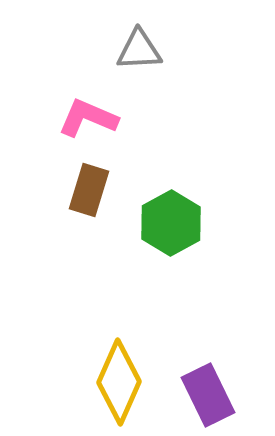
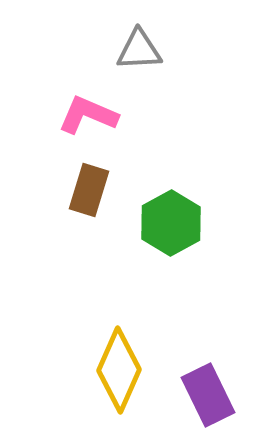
pink L-shape: moved 3 px up
yellow diamond: moved 12 px up
